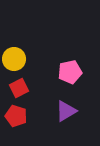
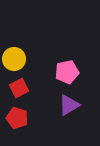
pink pentagon: moved 3 px left
purple triangle: moved 3 px right, 6 px up
red pentagon: moved 1 px right, 2 px down
